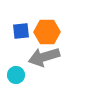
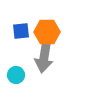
gray arrow: rotated 64 degrees counterclockwise
